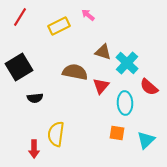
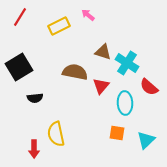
cyan cross: rotated 10 degrees counterclockwise
yellow semicircle: rotated 20 degrees counterclockwise
